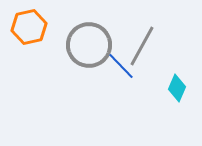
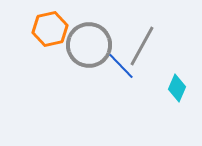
orange hexagon: moved 21 px right, 2 px down
